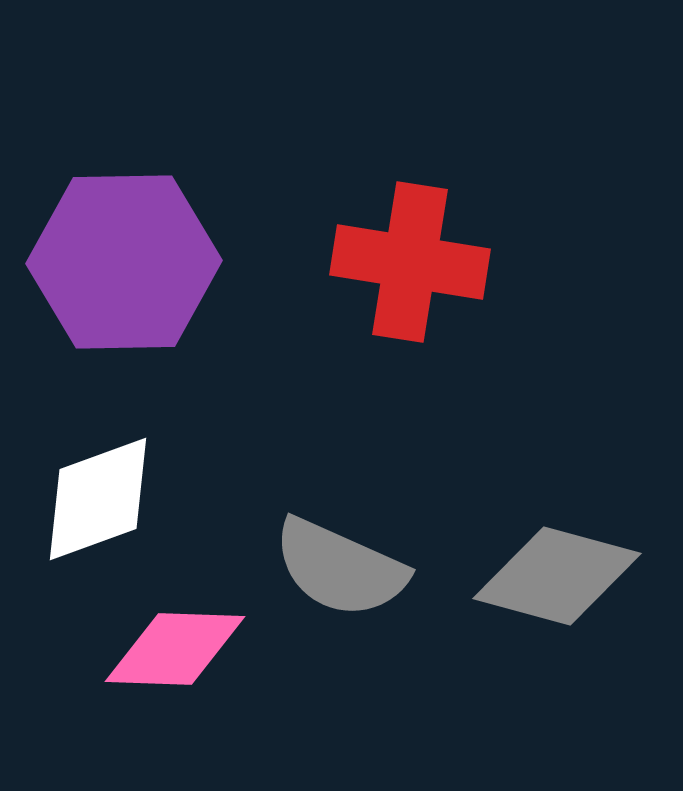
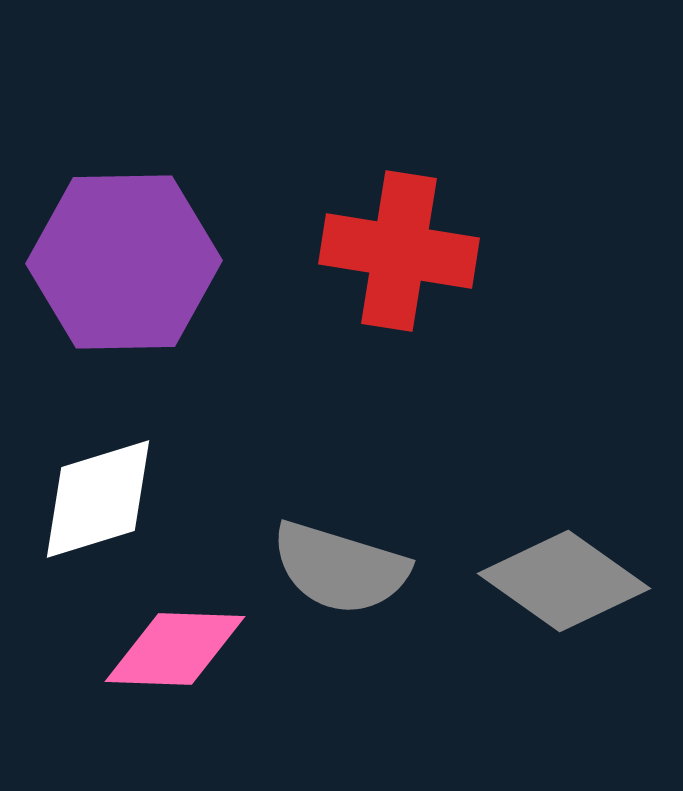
red cross: moved 11 px left, 11 px up
white diamond: rotated 3 degrees clockwise
gray semicircle: rotated 7 degrees counterclockwise
gray diamond: moved 7 px right, 5 px down; rotated 20 degrees clockwise
